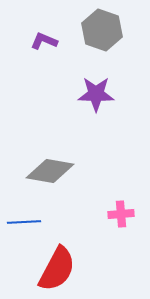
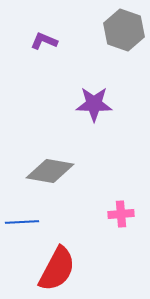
gray hexagon: moved 22 px right
purple star: moved 2 px left, 10 px down
blue line: moved 2 px left
